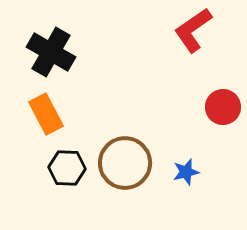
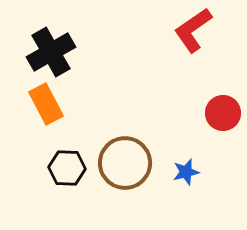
black cross: rotated 30 degrees clockwise
red circle: moved 6 px down
orange rectangle: moved 10 px up
